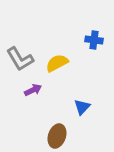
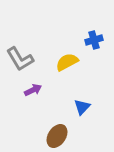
blue cross: rotated 24 degrees counterclockwise
yellow semicircle: moved 10 px right, 1 px up
brown ellipse: rotated 15 degrees clockwise
